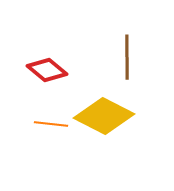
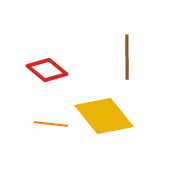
yellow diamond: rotated 24 degrees clockwise
